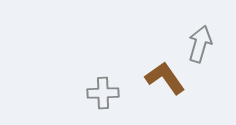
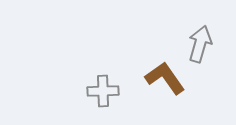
gray cross: moved 2 px up
